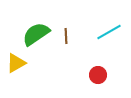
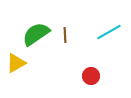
brown line: moved 1 px left, 1 px up
red circle: moved 7 px left, 1 px down
